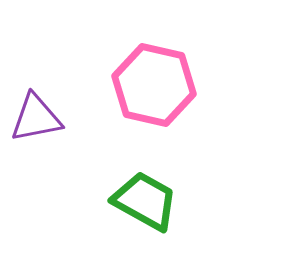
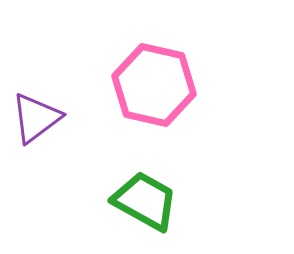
purple triangle: rotated 26 degrees counterclockwise
